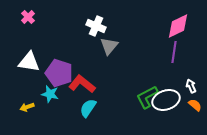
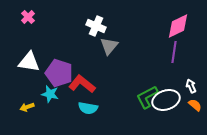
cyan semicircle: rotated 114 degrees counterclockwise
